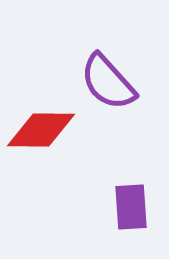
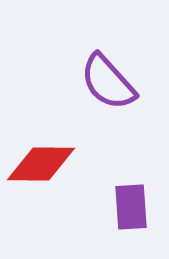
red diamond: moved 34 px down
